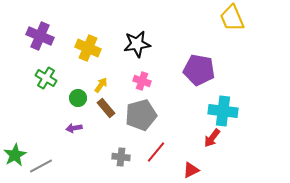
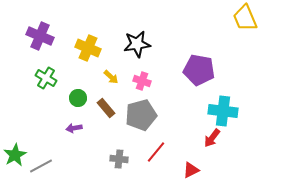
yellow trapezoid: moved 13 px right
yellow arrow: moved 10 px right, 8 px up; rotated 98 degrees clockwise
gray cross: moved 2 px left, 2 px down
